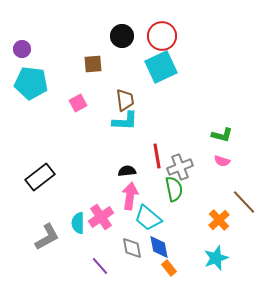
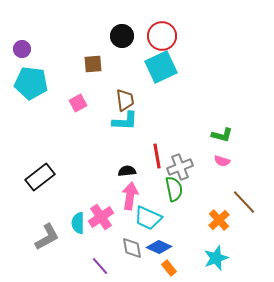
cyan trapezoid: rotated 16 degrees counterclockwise
blue diamond: rotated 55 degrees counterclockwise
